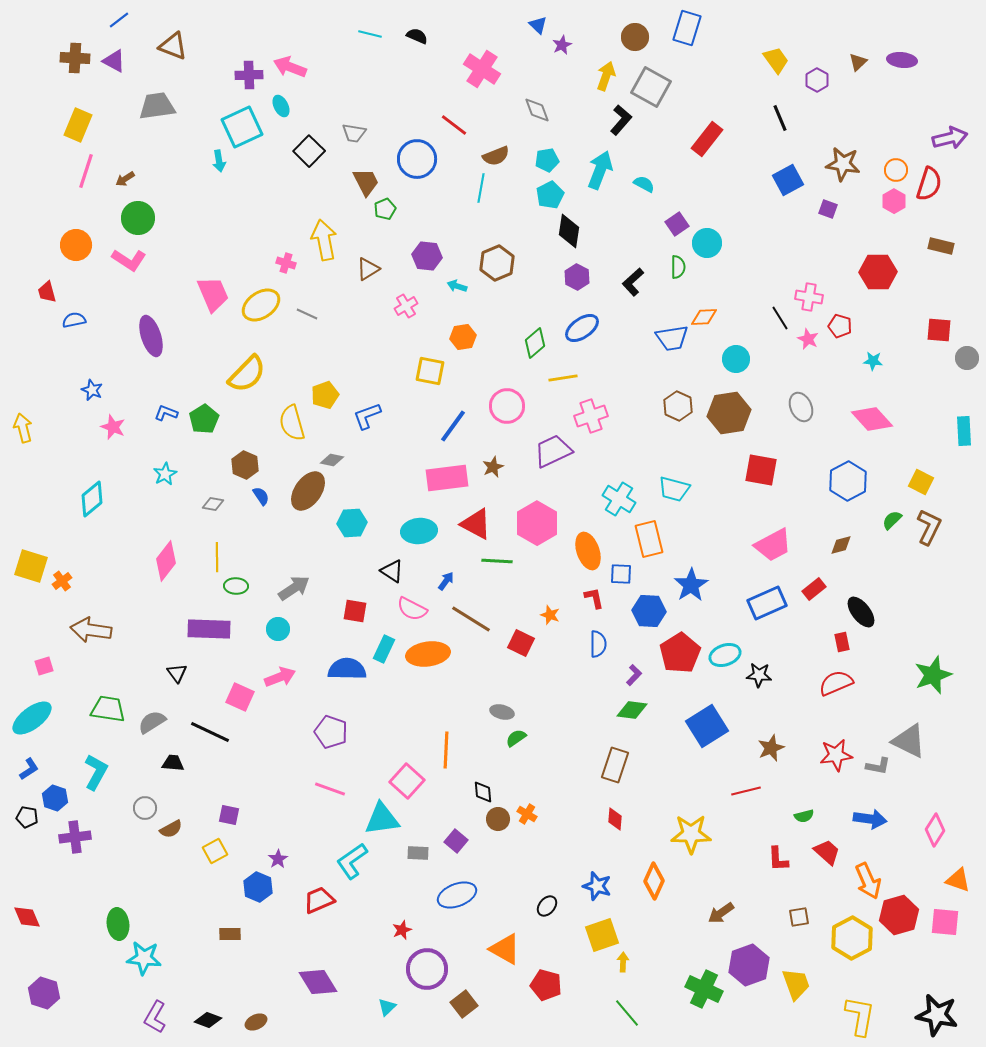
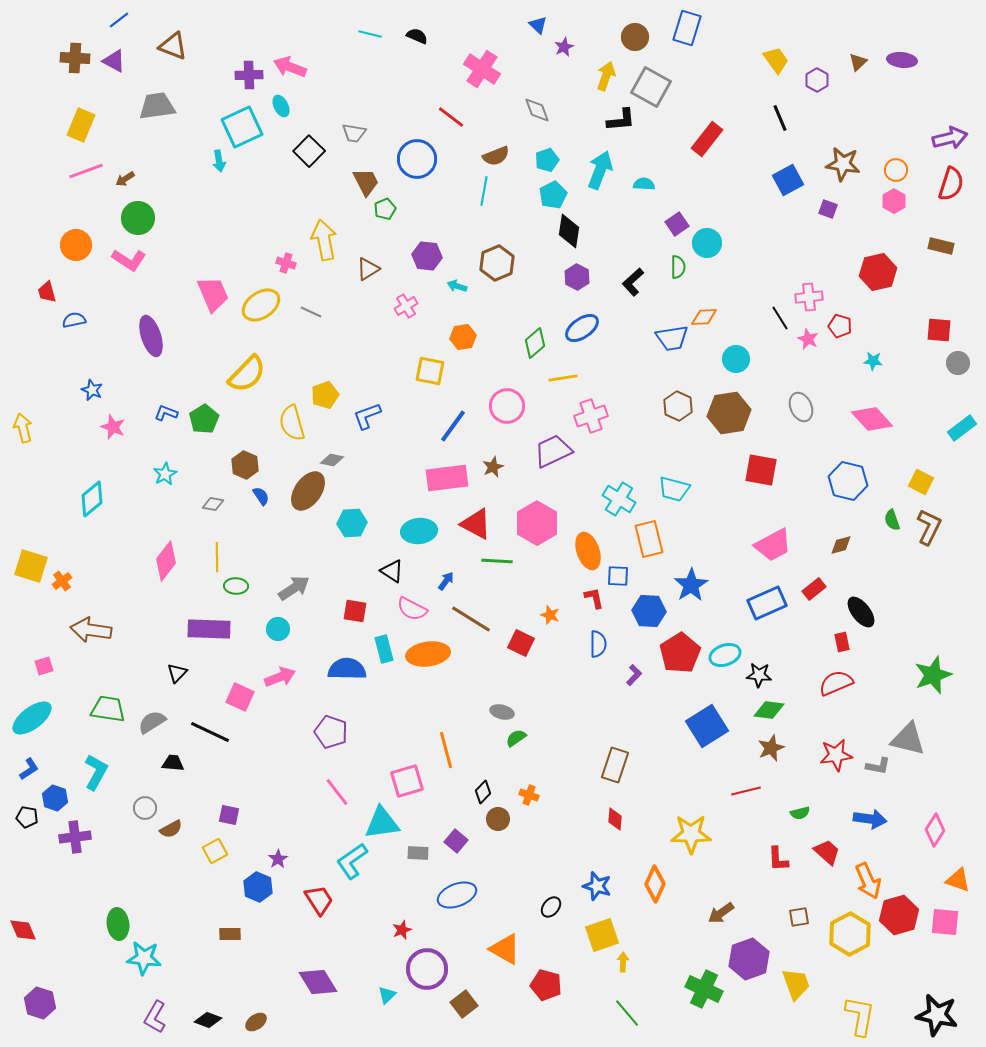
purple star at (562, 45): moved 2 px right, 2 px down
black L-shape at (621, 120): rotated 44 degrees clockwise
yellow rectangle at (78, 125): moved 3 px right
red line at (454, 125): moved 3 px left, 8 px up
cyan pentagon at (547, 160): rotated 10 degrees counterclockwise
pink line at (86, 171): rotated 52 degrees clockwise
cyan semicircle at (644, 184): rotated 25 degrees counterclockwise
red semicircle at (929, 184): moved 22 px right
cyan line at (481, 188): moved 3 px right, 3 px down
cyan pentagon at (550, 195): moved 3 px right
red hexagon at (878, 272): rotated 12 degrees counterclockwise
pink cross at (809, 297): rotated 16 degrees counterclockwise
gray line at (307, 314): moved 4 px right, 2 px up
gray circle at (967, 358): moved 9 px left, 5 px down
cyan rectangle at (964, 431): moved 2 px left, 3 px up; rotated 56 degrees clockwise
blue hexagon at (848, 481): rotated 18 degrees counterclockwise
green semicircle at (892, 520): rotated 65 degrees counterclockwise
blue square at (621, 574): moved 3 px left, 2 px down
cyan rectangle at (384, 649): rotated 40 degrees counterclockwise
black triangle at (177, 673): rotated 20 degrees clockwise
green diamond at (632, 710): moved 137 px right
gray triangle at (909, 741): moved 1 px left, 2 px up; rotated 12 degrees counterclockwise
orange line at (446, 750): rotated 18 degrees counterclockwise
pink square at (407, 781): rotated 32 degrees clockwise
pink line at (330, 789): moved 7 px right, 3 px down; rotated 32 degrees clockwise
black diamond at (483, 792): rotated 50 degrees clockwise
orange cross at (527, 814): moved 2 px right, 19 px up; rotated 12 degrees counterclockwise
green semicircle at (804, 816): moved 4 px left, 3 px up
cyan triangle at (382, 819): moved 4 px down
orange diamond at (654, 881): moved 1 px right, 3 px down
red trapezoid at (319, 900): rotated 80 degrees clockwise
black ellipse at (547, 906): moved 4 px right, 1 px down
red diamond at (27, 917): moved 4 px left, 13 px down
yellow hexagon at (852, 938): moved 2 px left, 4 px up
purple hexagon at (749, 965): moved 6 px up
purple hexagon at (44, 993): moved 4 px left, 10 px down
cyan triangle at (387, 1007): moved 12 px up
brown ellipse at (256, 1022): rotated 10 degrees counterclockwise
